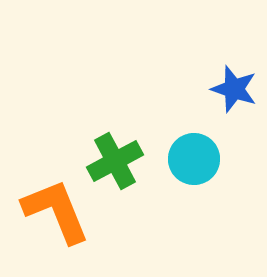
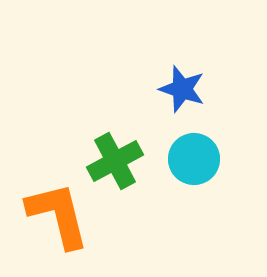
blue star: moved 52 px left
orange L-shape: moved 2 px right, 4 px down; rotated 8 degrees clockwise
